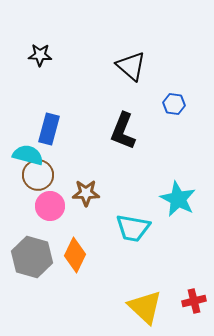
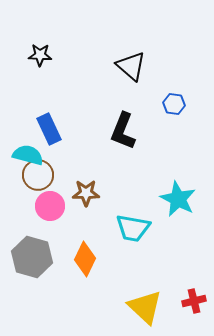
blue rectangle: rotated 40 degrees counterclockwise
orange diamond: moved 10 px right, 4 px down
